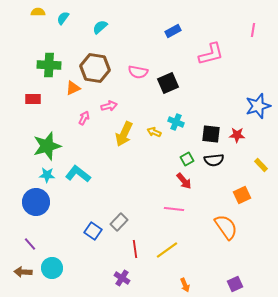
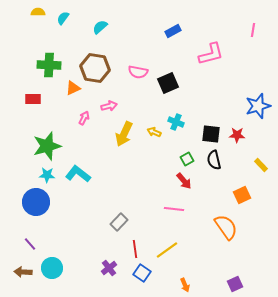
black semicircle at (214, 160): rotated 84 degrees clockwise
blue square at (93, 231): moved 49 px right, 42 px down
purple cross at (122, 278): moved 13 px left, 10 px up; rotated 21 degrees clockwise
